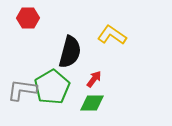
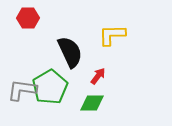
yellow L-shape: rotated 36 degrees counterclockwise
black semicircle: rotated 40 degrees counterclockwise
red arrow: moved 4 px right, 3 px up
green pentagon: moved 2 px left
